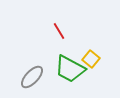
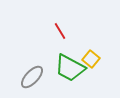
red line: moved 1 px right
green trapezoid: moved 1 px up
